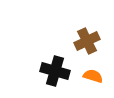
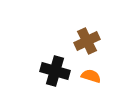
orange semicircle: moved 2 px left
